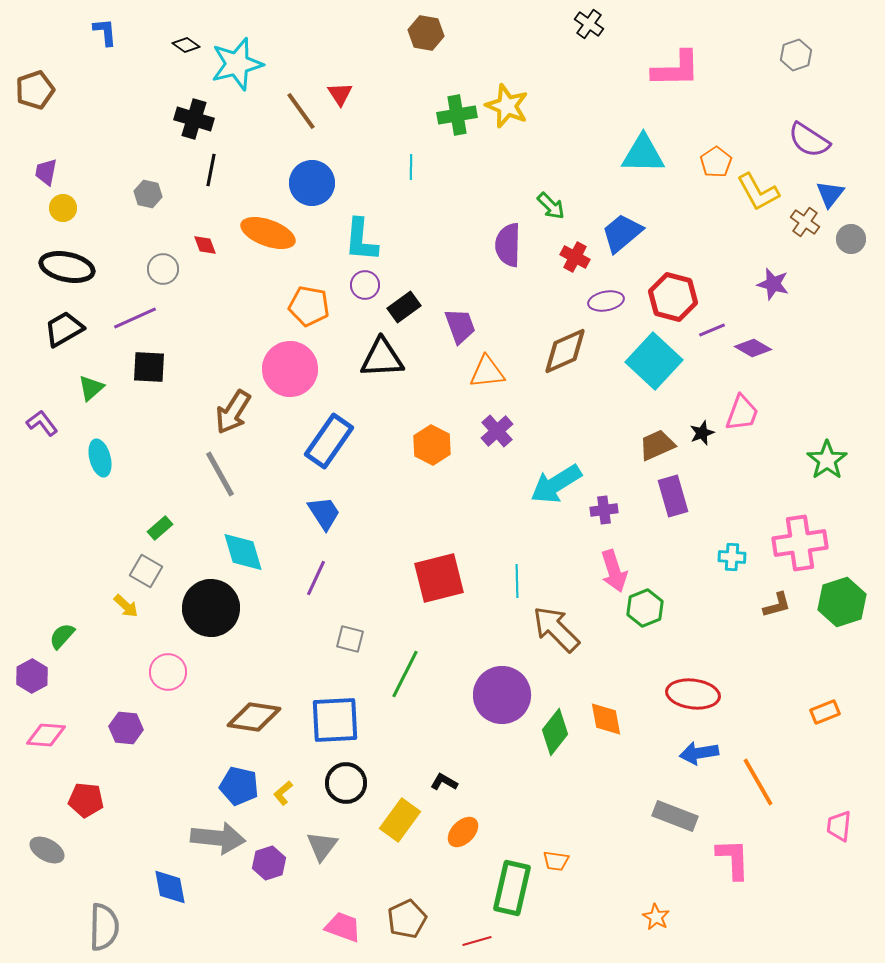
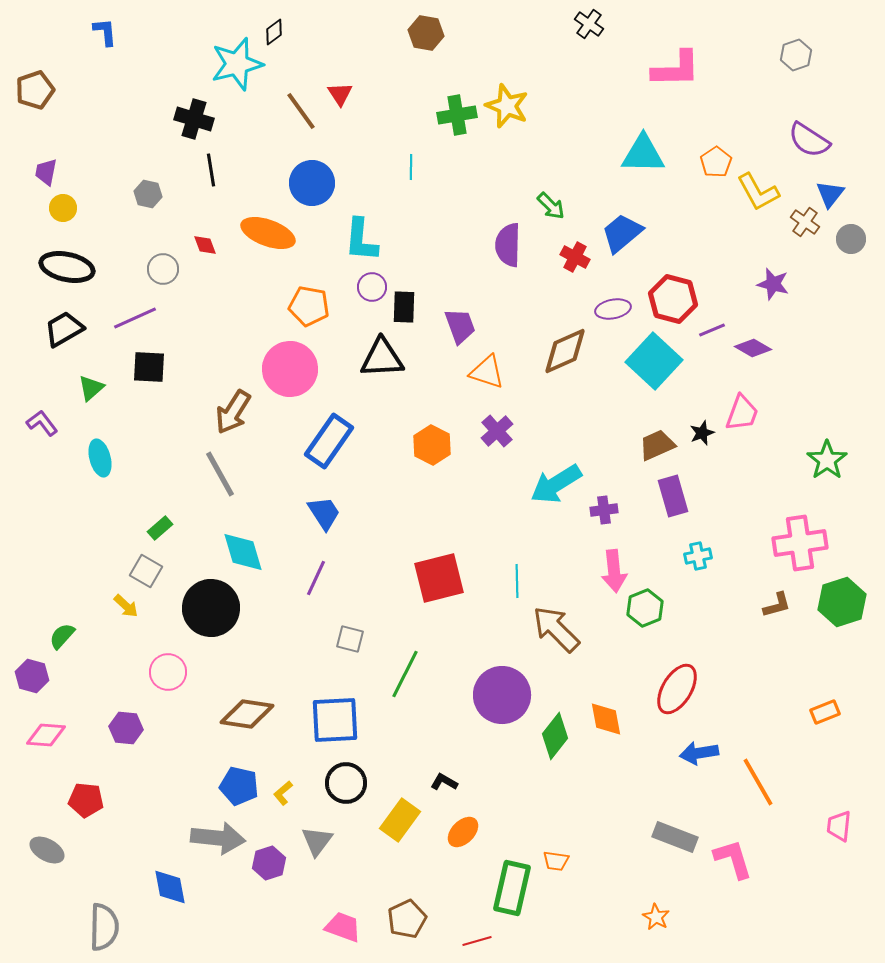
black diamond at (186, 45): moved 88 px right, 13 px up; rotated 72 degrees counterclockwise
black line at (211, 170): rotated 20 degrees counterclockwise
purple circle at (365, 285): moved 7 px right, 2 px down
red hexagon at (673, 297): moved 2 px down
purple ellipse at (606, 301): moved 7 px right, 8 px down
black rectangle at (404, 307): rotated 52 degrees counterclockwise
orange triangle at (487, 372): rotated 24 degrees clockwise
cyan cross at (732, 557): moved 34 px left, 1 px up; rotated 16 degrees counterclockwise
pink arrow at (614, 571): rotated 12 degrees clockwise
purple hexagon at (32, 676): rotated 16 degrees counterclockwise
red ellipse at (693, 694): moved 16 px left, 5 px up; rotated 66 degrees counterclockwise
brown diamond at (254, 717): moved 7 px left, 3 px up
green diamond at (555, 732): moved 4 px down
gray rectangle at (675, 816): moved 21 px down
gray triangle at (322, 846): moved 5 px left, 5 px up
pink L-shape at (733, 859): rotated 15 degrees counterclockwise
